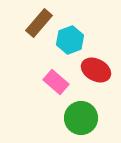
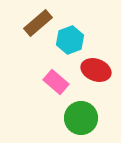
brown rectangle: moved 1 px left; rotated 8 degrees clockwise
red ellipse: rotated 8 degrees counterclockwise
